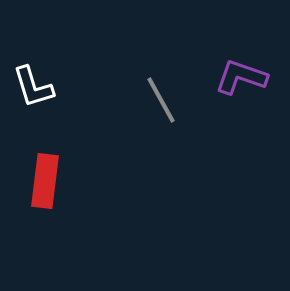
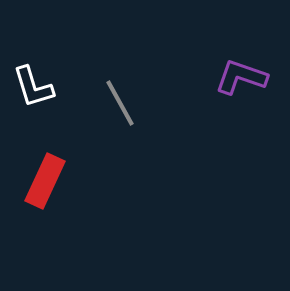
gray line: moved 41 px left, 3 px down
red rectangle: rotated 18 degrees clockwise
